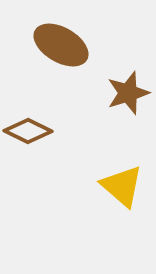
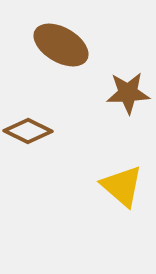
brown star: rotated 15 degrees clockwise
